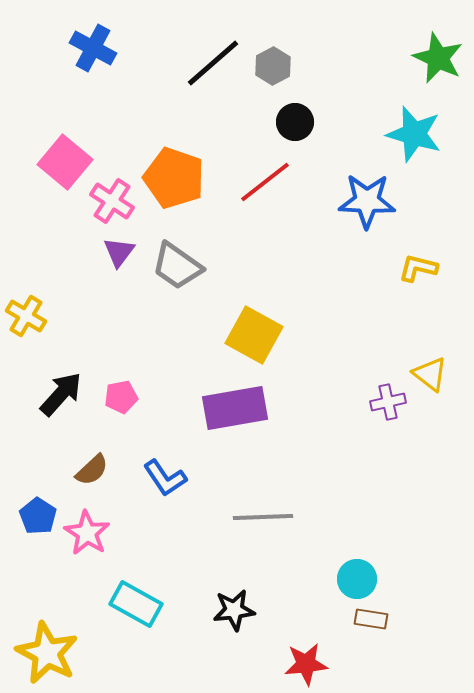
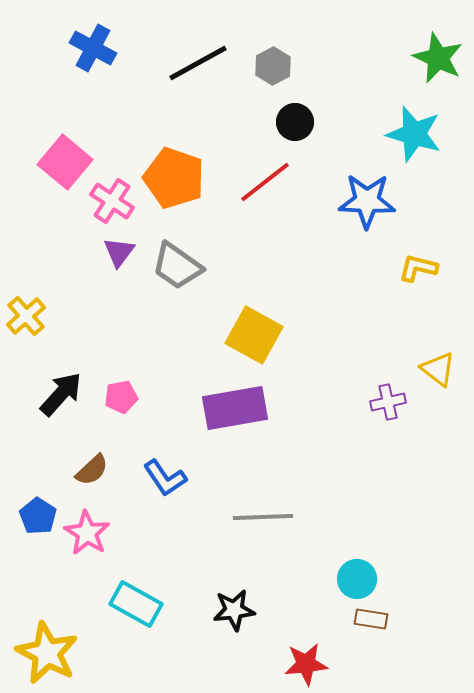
black line: moved 15 px left; rotated 12 degrees clockwise
yellow cross: rotated 18 degrees clockwise
yellow triangle: moved 8 px right, 5 px up
